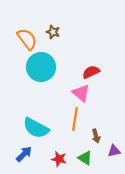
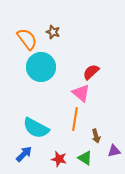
red semicircle: rotated 18 degrees counterclockwise
